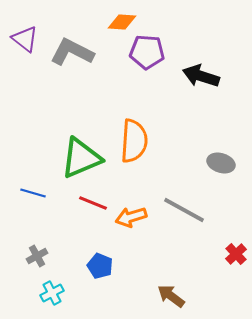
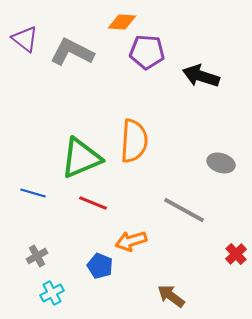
orange arrow: moved 24 px down
